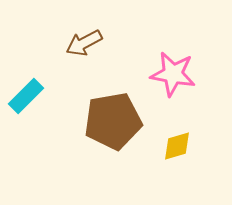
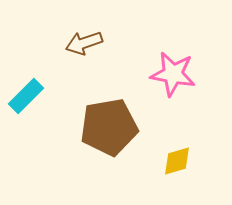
brown arrow: rotated 9 degrees clockwise
brown pentagon: moved 4 px left, 6 px down
yellow diamond: moved 15 px down
